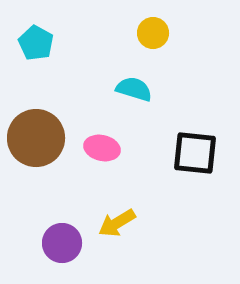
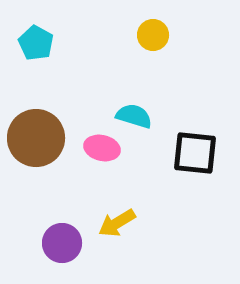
yellow circle: moved 2 px down
cyan semicircle: moved 27 px down
